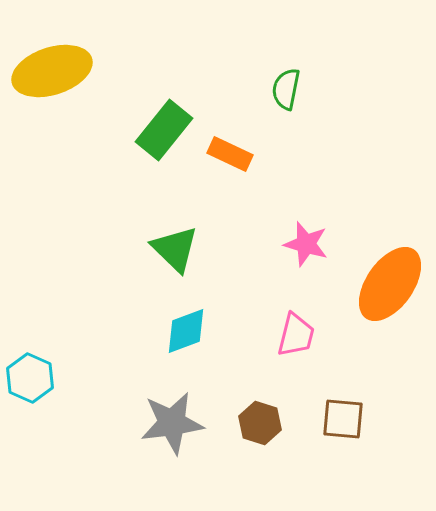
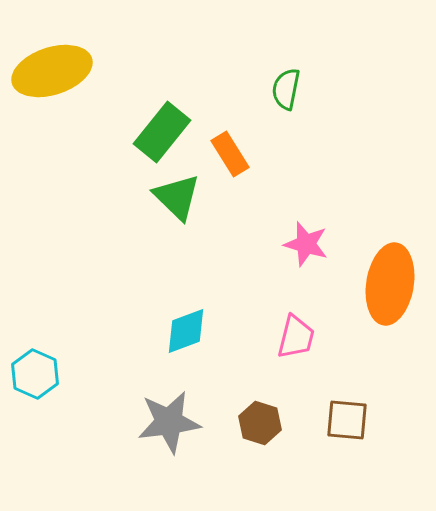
green rectangle: moved 2 px left, 2 px down
orange rectangle: rotated 33 degrees clockwise
green triangle: moved 2 px right, 52 px up
orange ellipse: rotated 26 degrees counterclockwise
pink trapezoid: moved 2 px down
cyan hexagon: moved 5 px right, 4 px up
brown square: moved 4 px right, 1 px down
gray star: moved 3 px left, 1 px up
